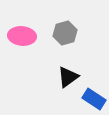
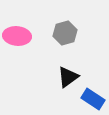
pink ellipse: moved 5 px left
blue rectangle: moved 1 px left
